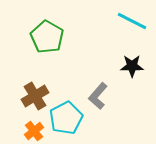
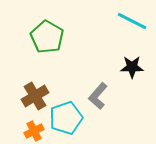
black star: moved 1 px down
cyan pentagon: rotated 8 degrees clockwise
orange cross: rotated 12 degrees clockwise
